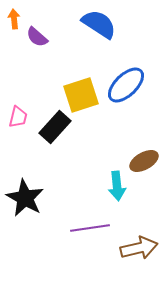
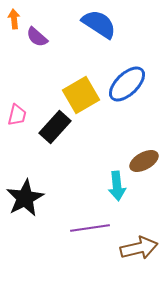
blue ellipse: moved 1 px right, 1 px up
yellow square: rotated 12 degrees counterclockwise
pink trapezoid: moved 1 px left, 2 px up
black star: rotated 15 degrees clockwise
